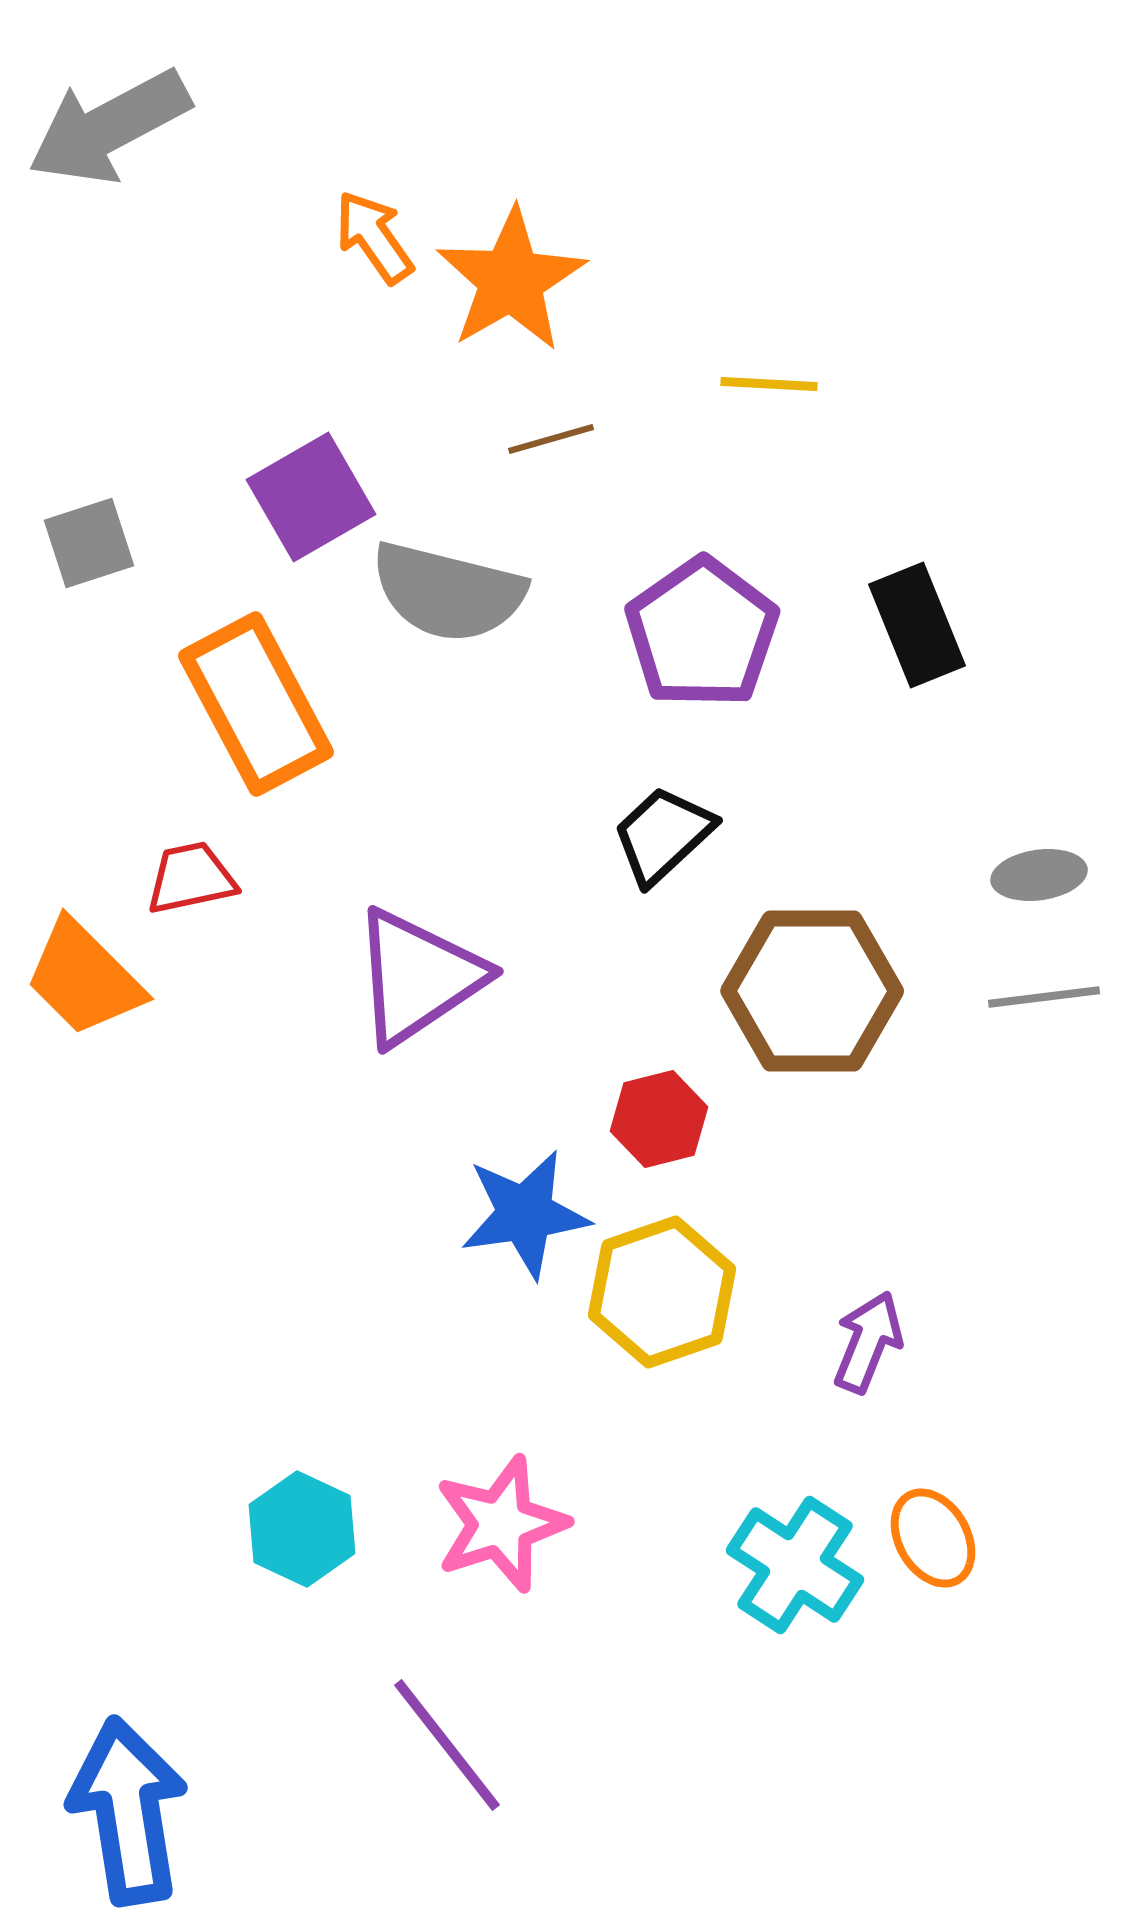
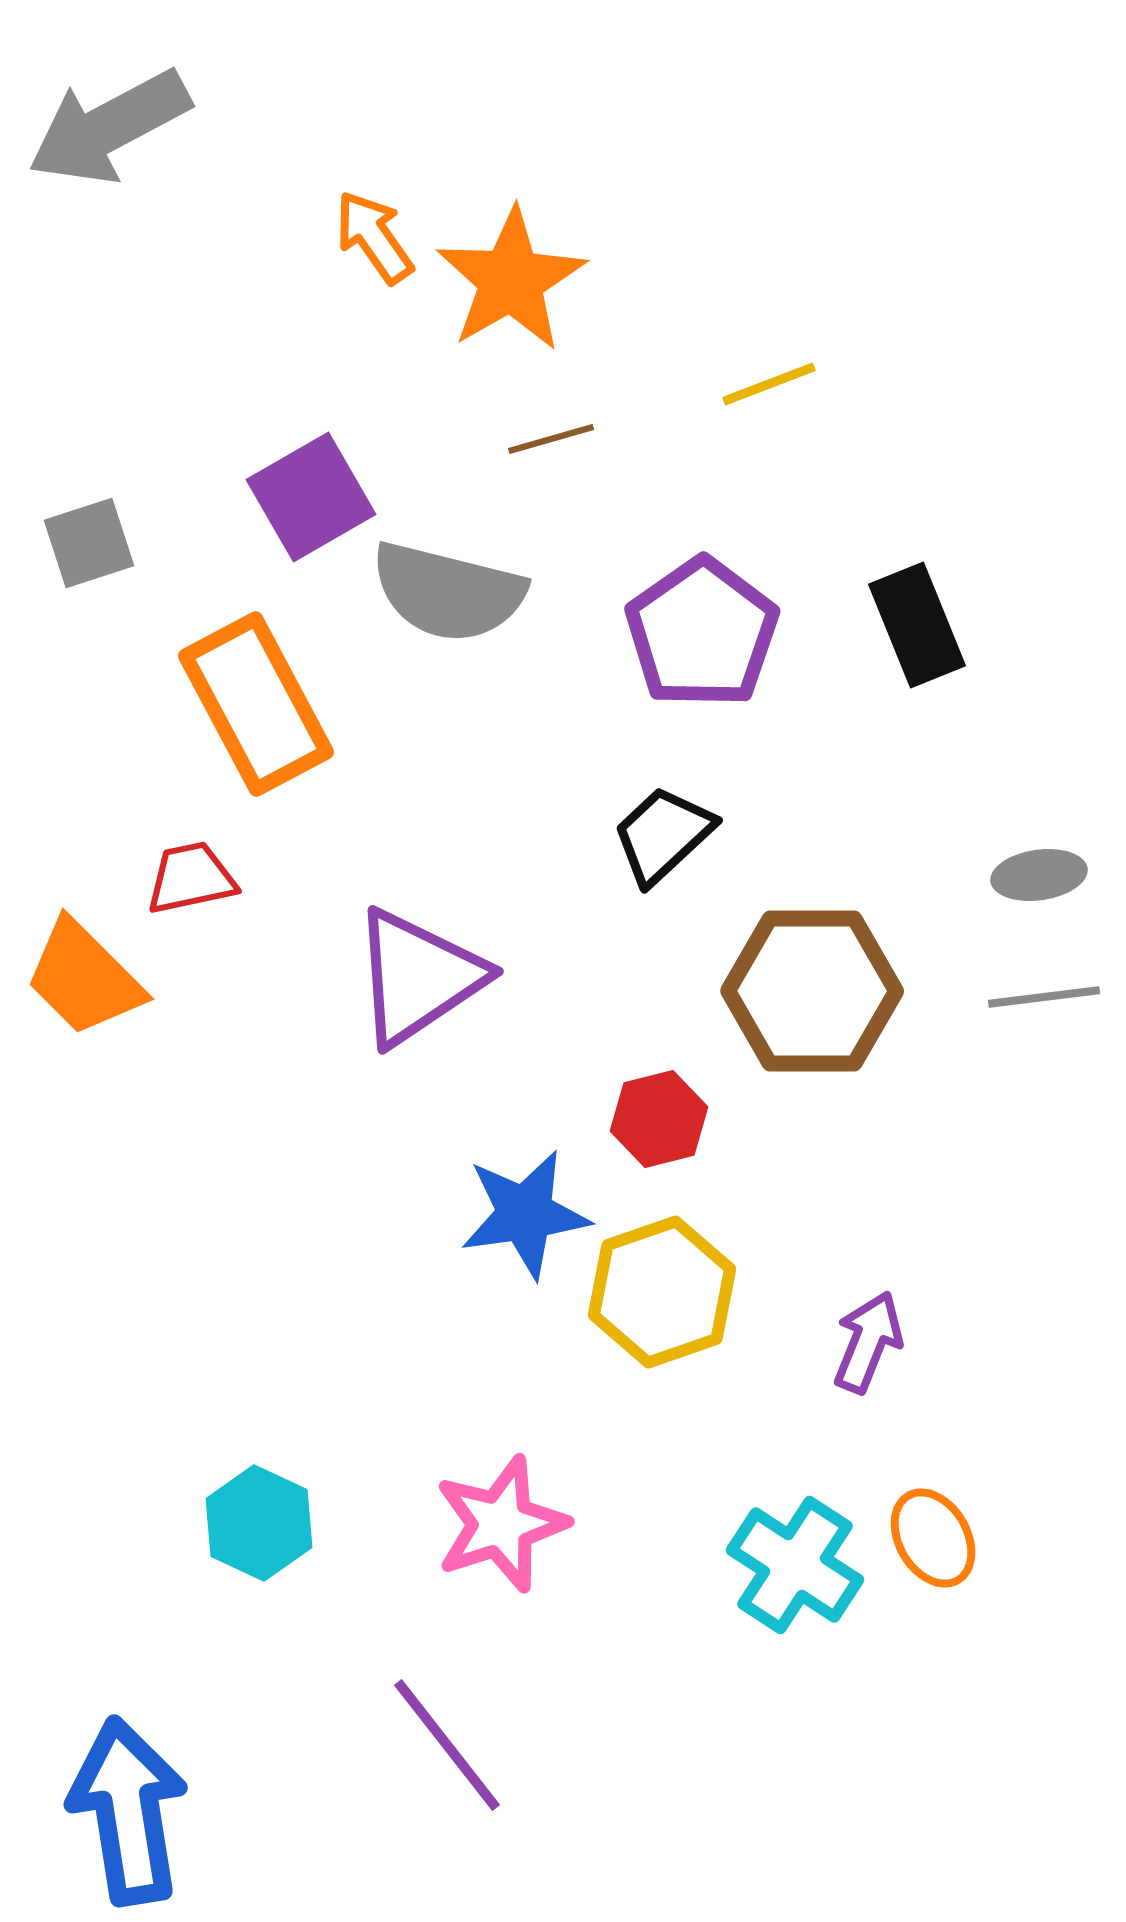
yellow line: rotated 24 degrees counterclockwise
cyan hexagon: moved 43 px left, 6 px up
